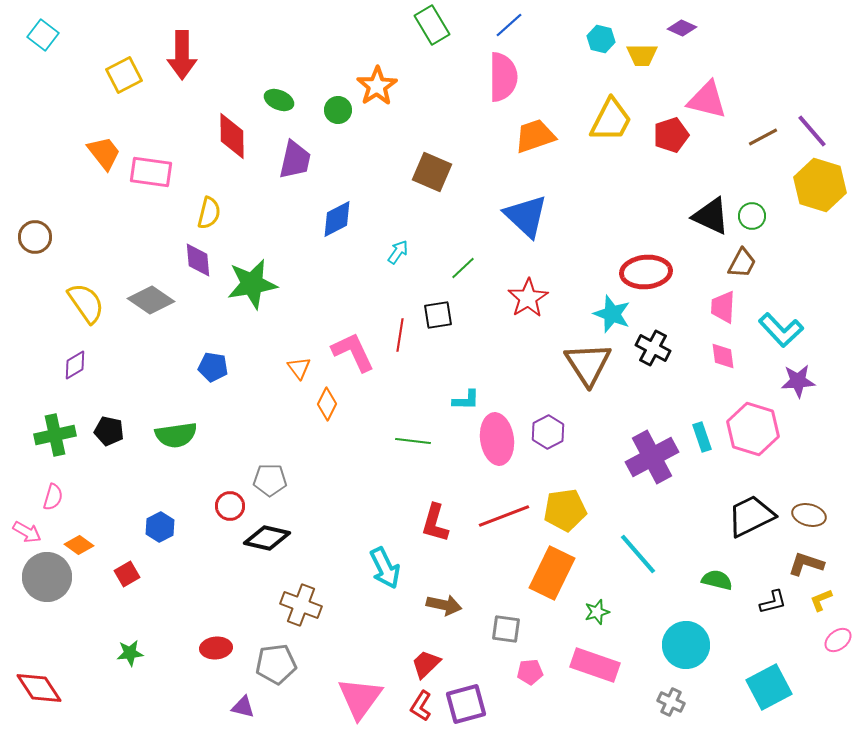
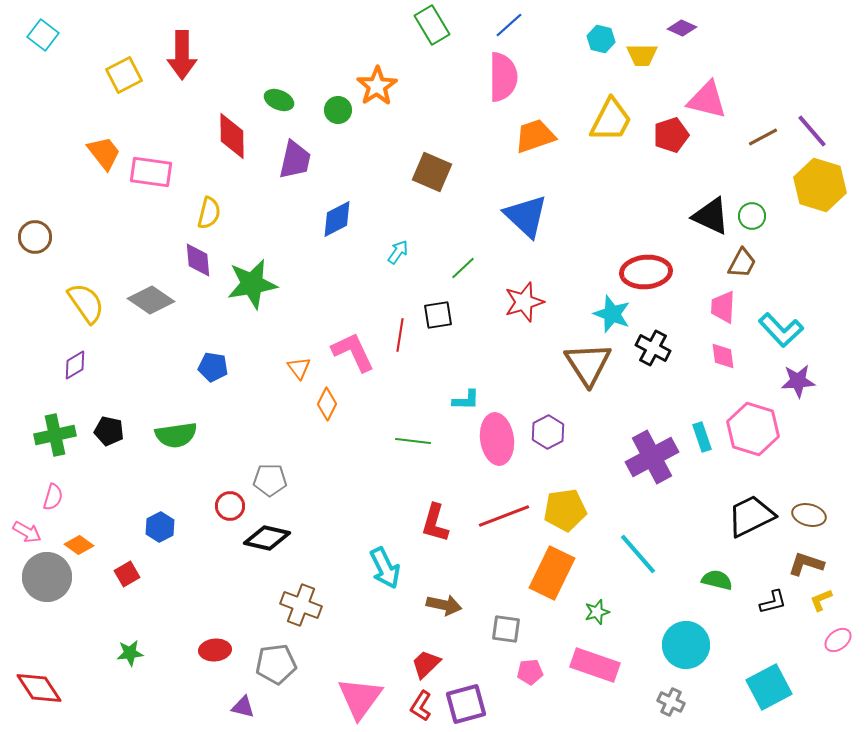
red star at (528, 298): moved 4 px left, 4 px down; rotated 15 degrees clockwise
red ellipse at (216, 648): moved 1 px left, 2 px down
